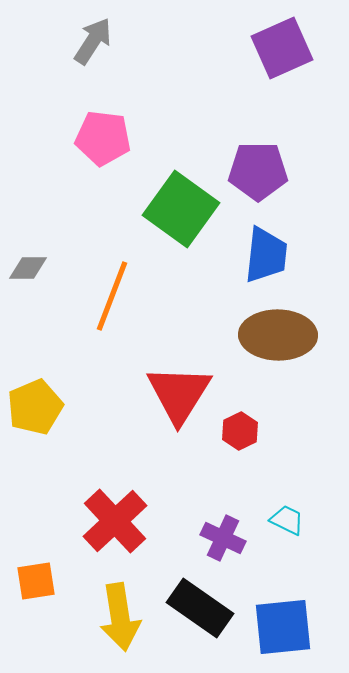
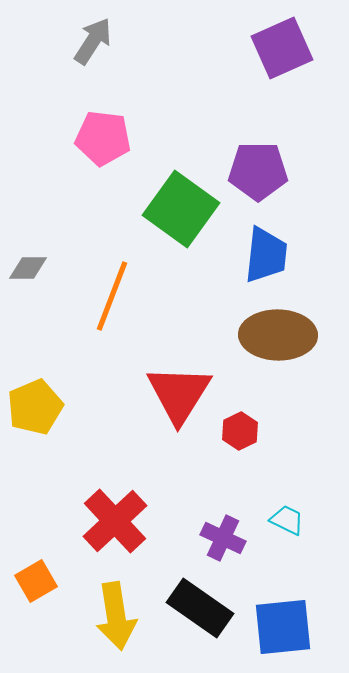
orange square: rotated 21 degrees counterclockwise
yellow arrow: moved 4 px left, 1 px up
